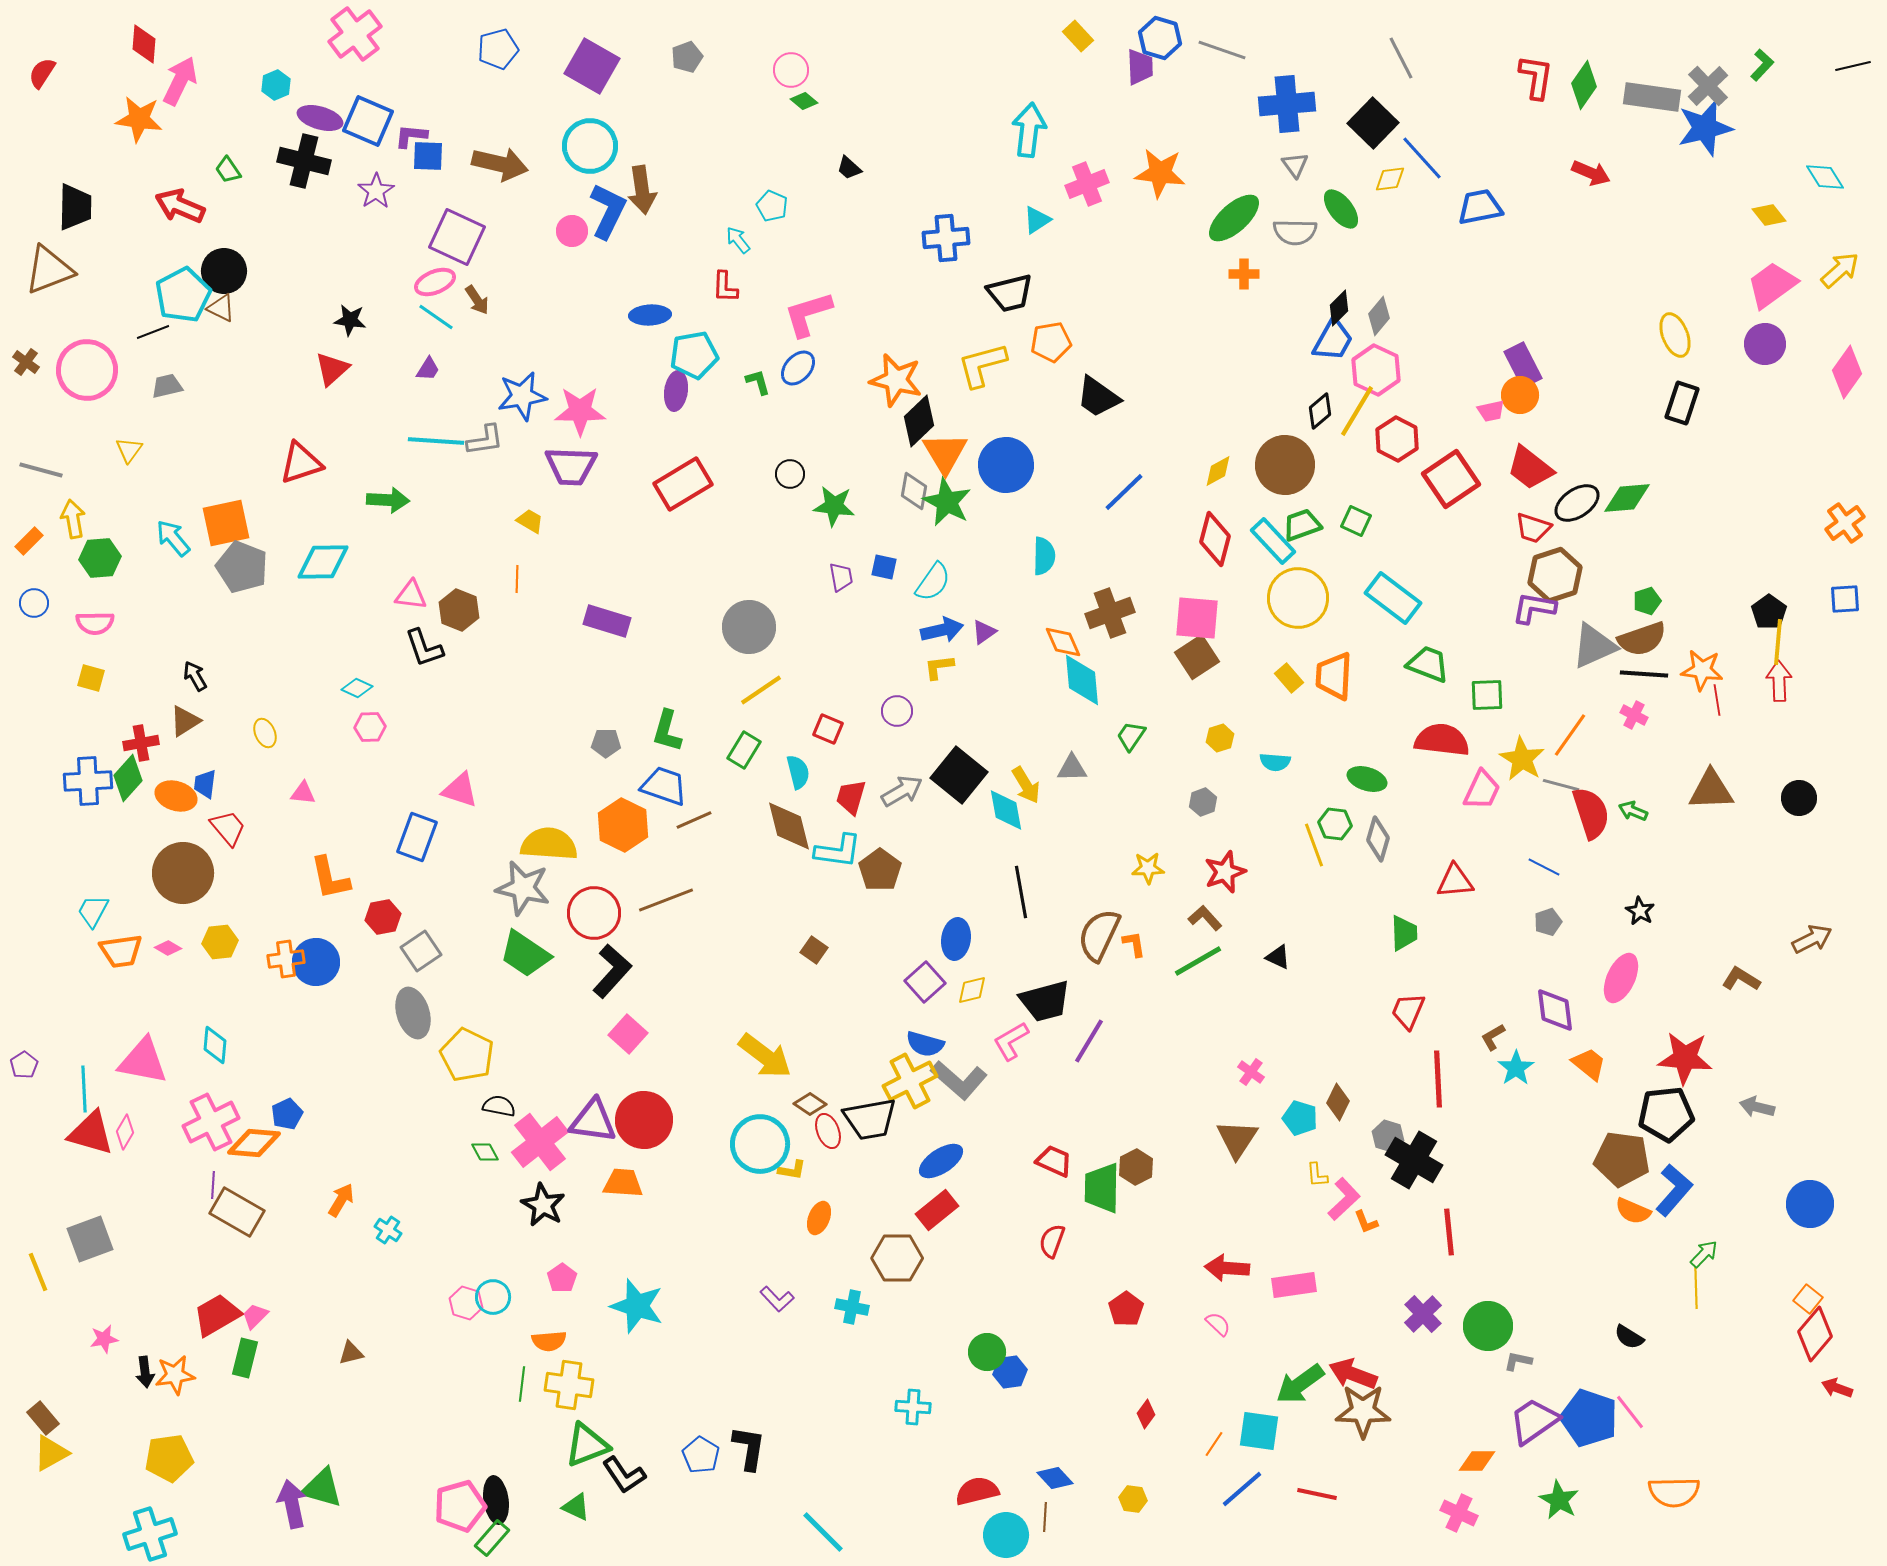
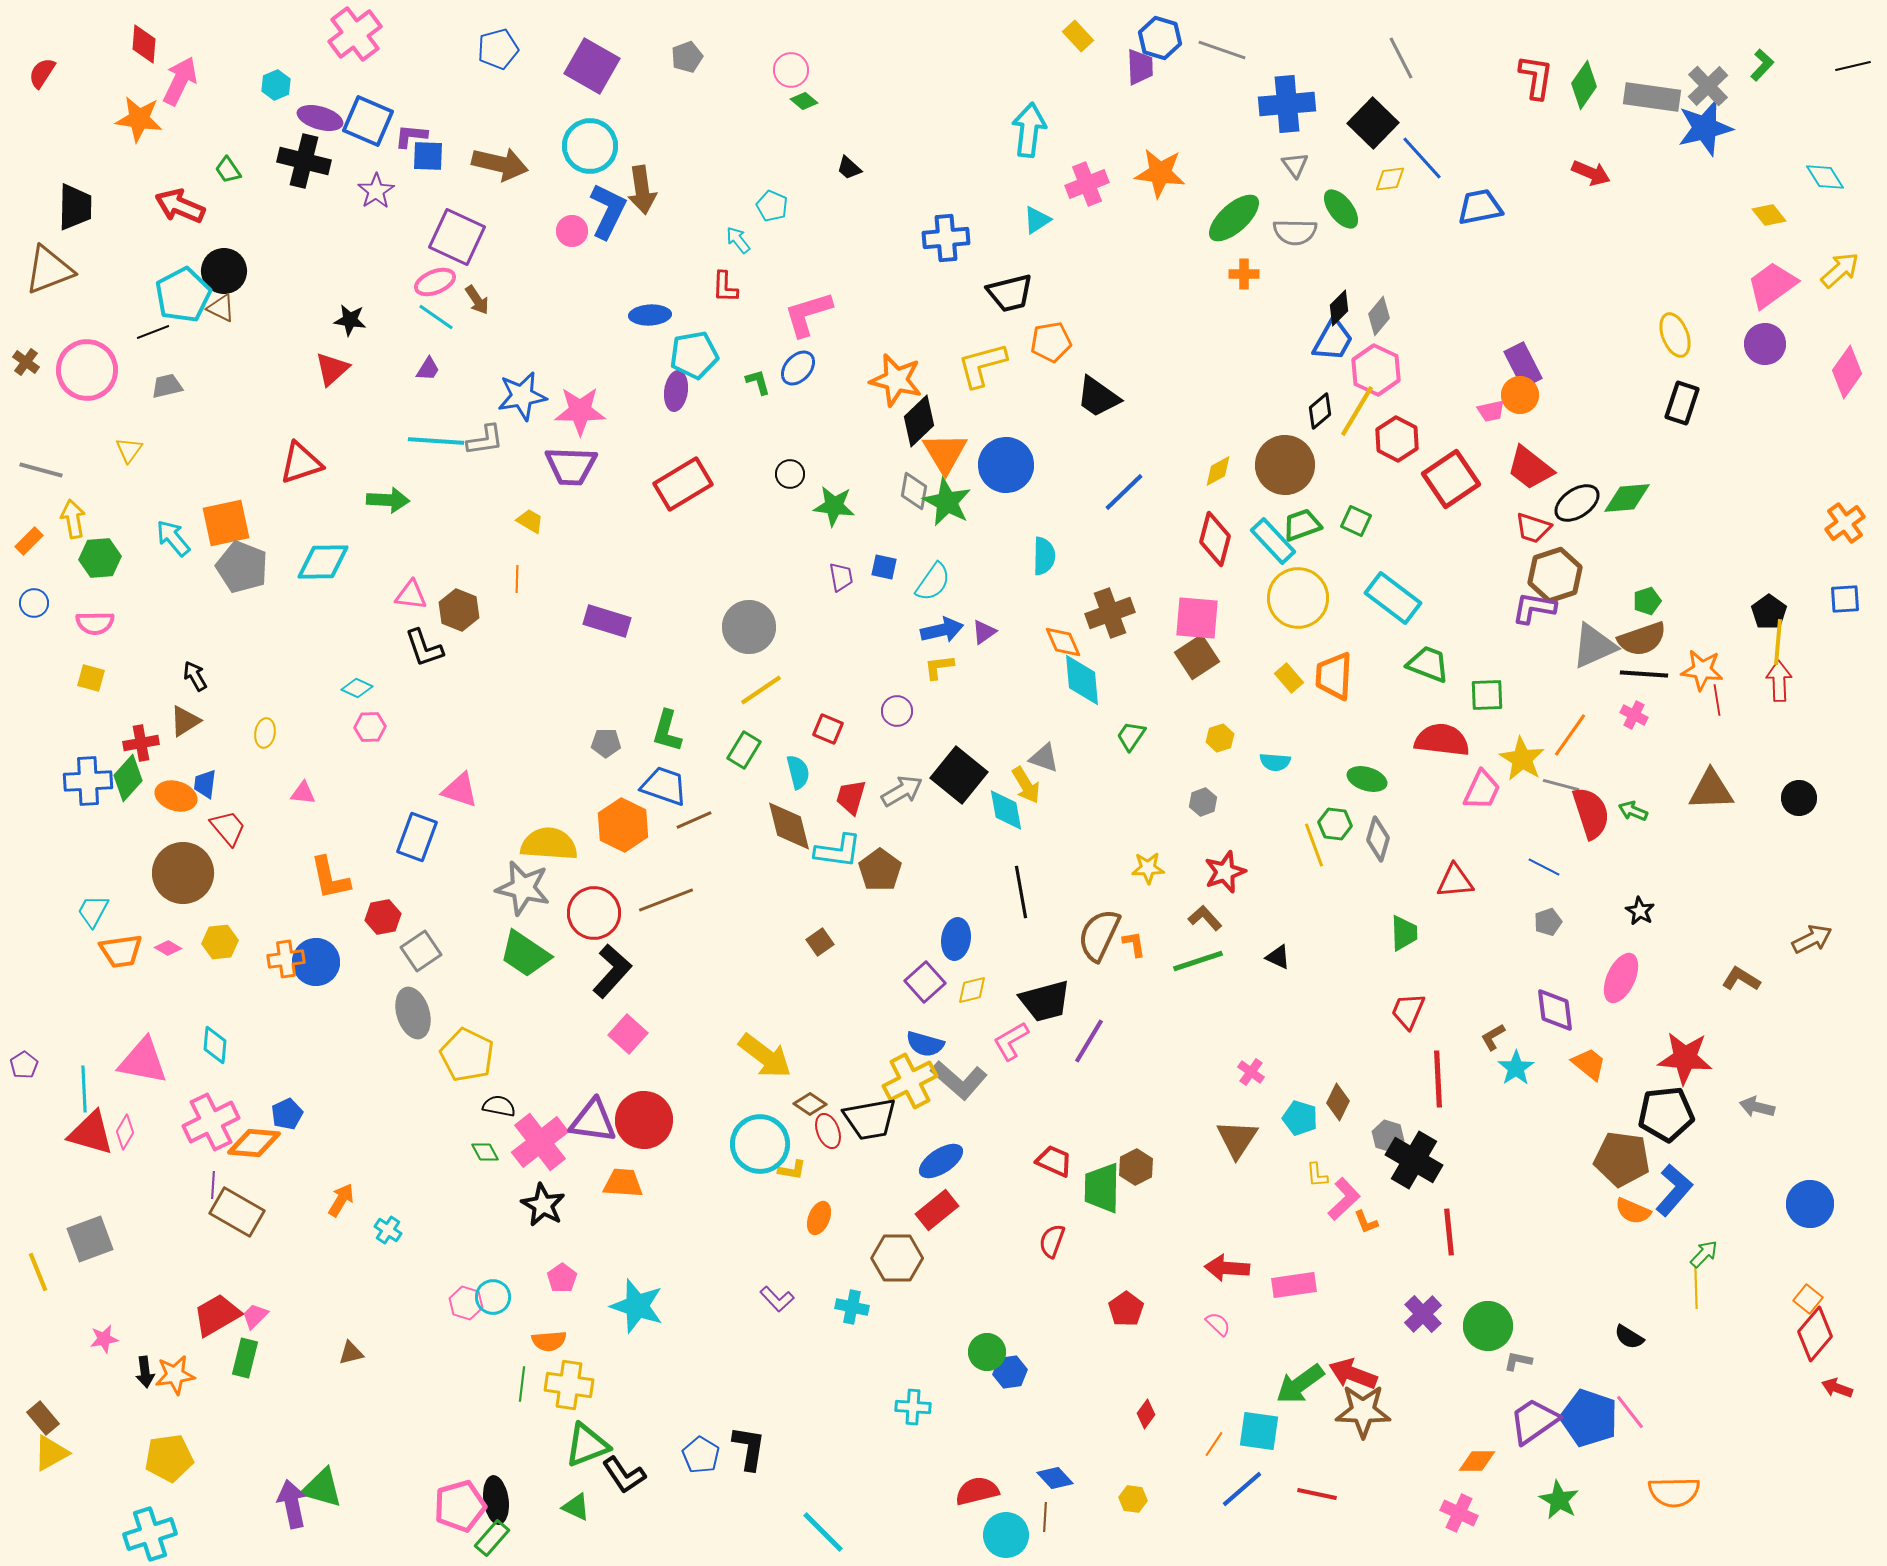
yellow ellipse at (265, 733): rotated 32 degrees clockwise
gray triangle at (1072, 768): moved 28 px left, 10 px up; rotated 20 degrees clockwise
brown square at (814, 950): moved 6 px right, 8 px up; rotated 20 degrees clockwise
green line at (1198, 961): rotated 12 degrees clockwise
